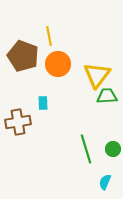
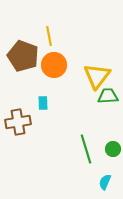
orange circle: moved 4 px left, 1 px down
yellow triangle: moved 1 px down
green trapezoid: moved 1 px right
